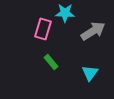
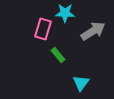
green rectangle: moved 7 px right, 7 px up
cyan triangle: moved 9 px left, 10 px down
